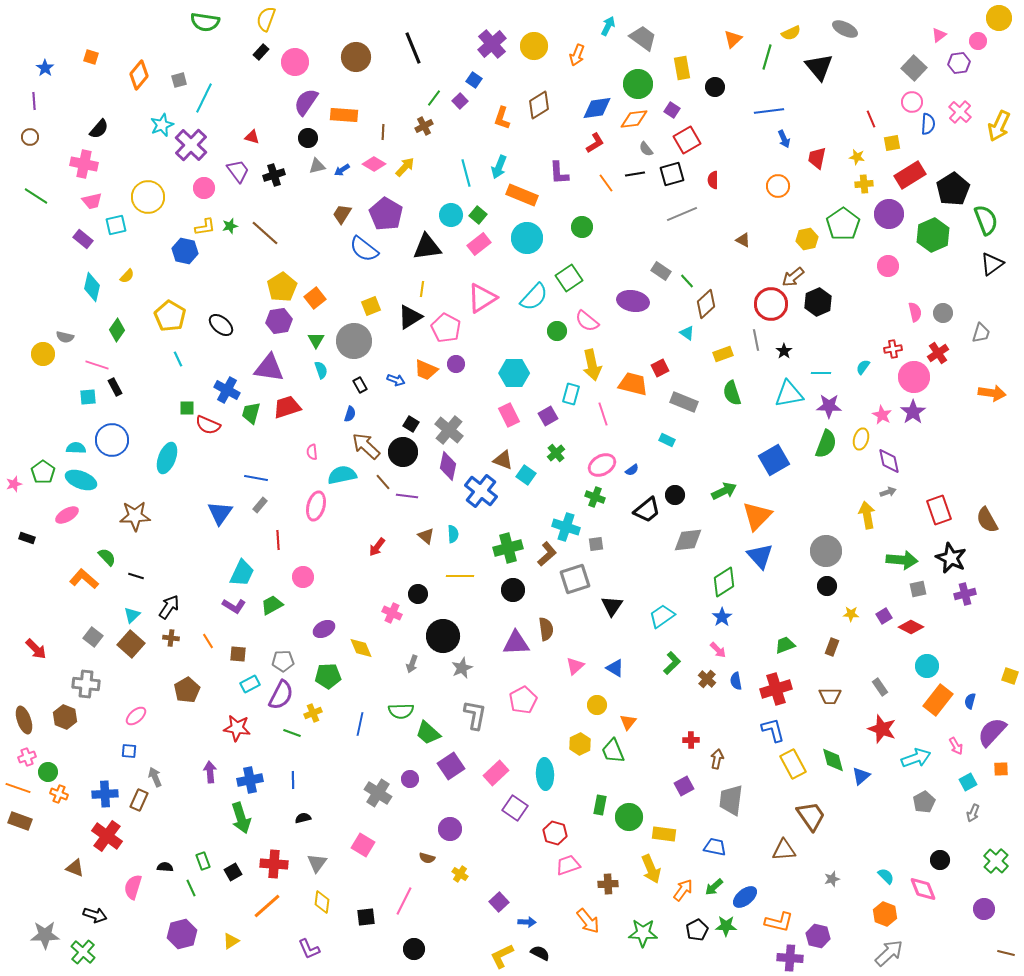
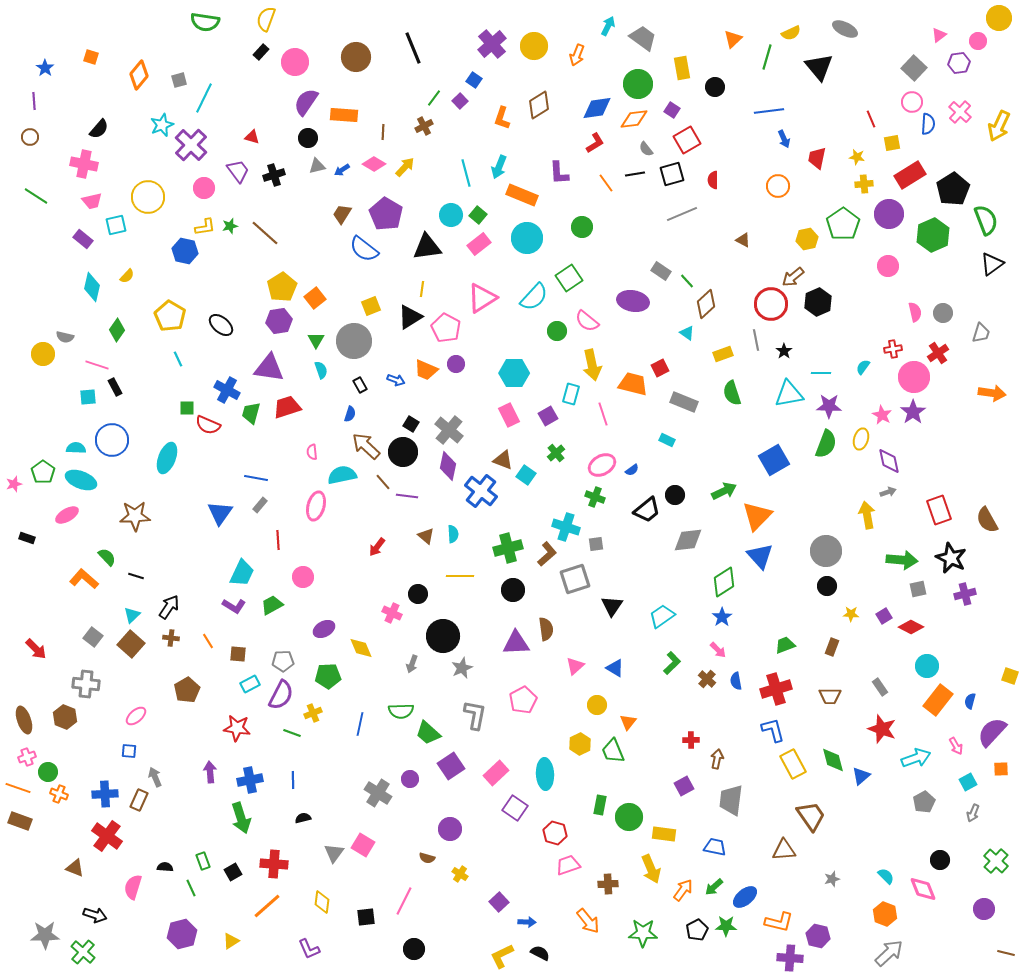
gray triangle at (317, 863): moved 17 px right, 10 px up
